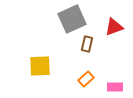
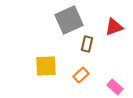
gray square: moved 3 px left, 1 px down
yellow square: moved 6 px right
orange rectangle: moved 5 px left, 4 px up
pink rectangle: rotated 42 degrees clockwise
